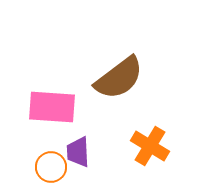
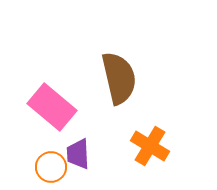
brown semicircle: rotated 66 degrees counterclockwise
pink rectangle: rotated 36 degrees clockwise
purple trapezoid: moved 2 px down
